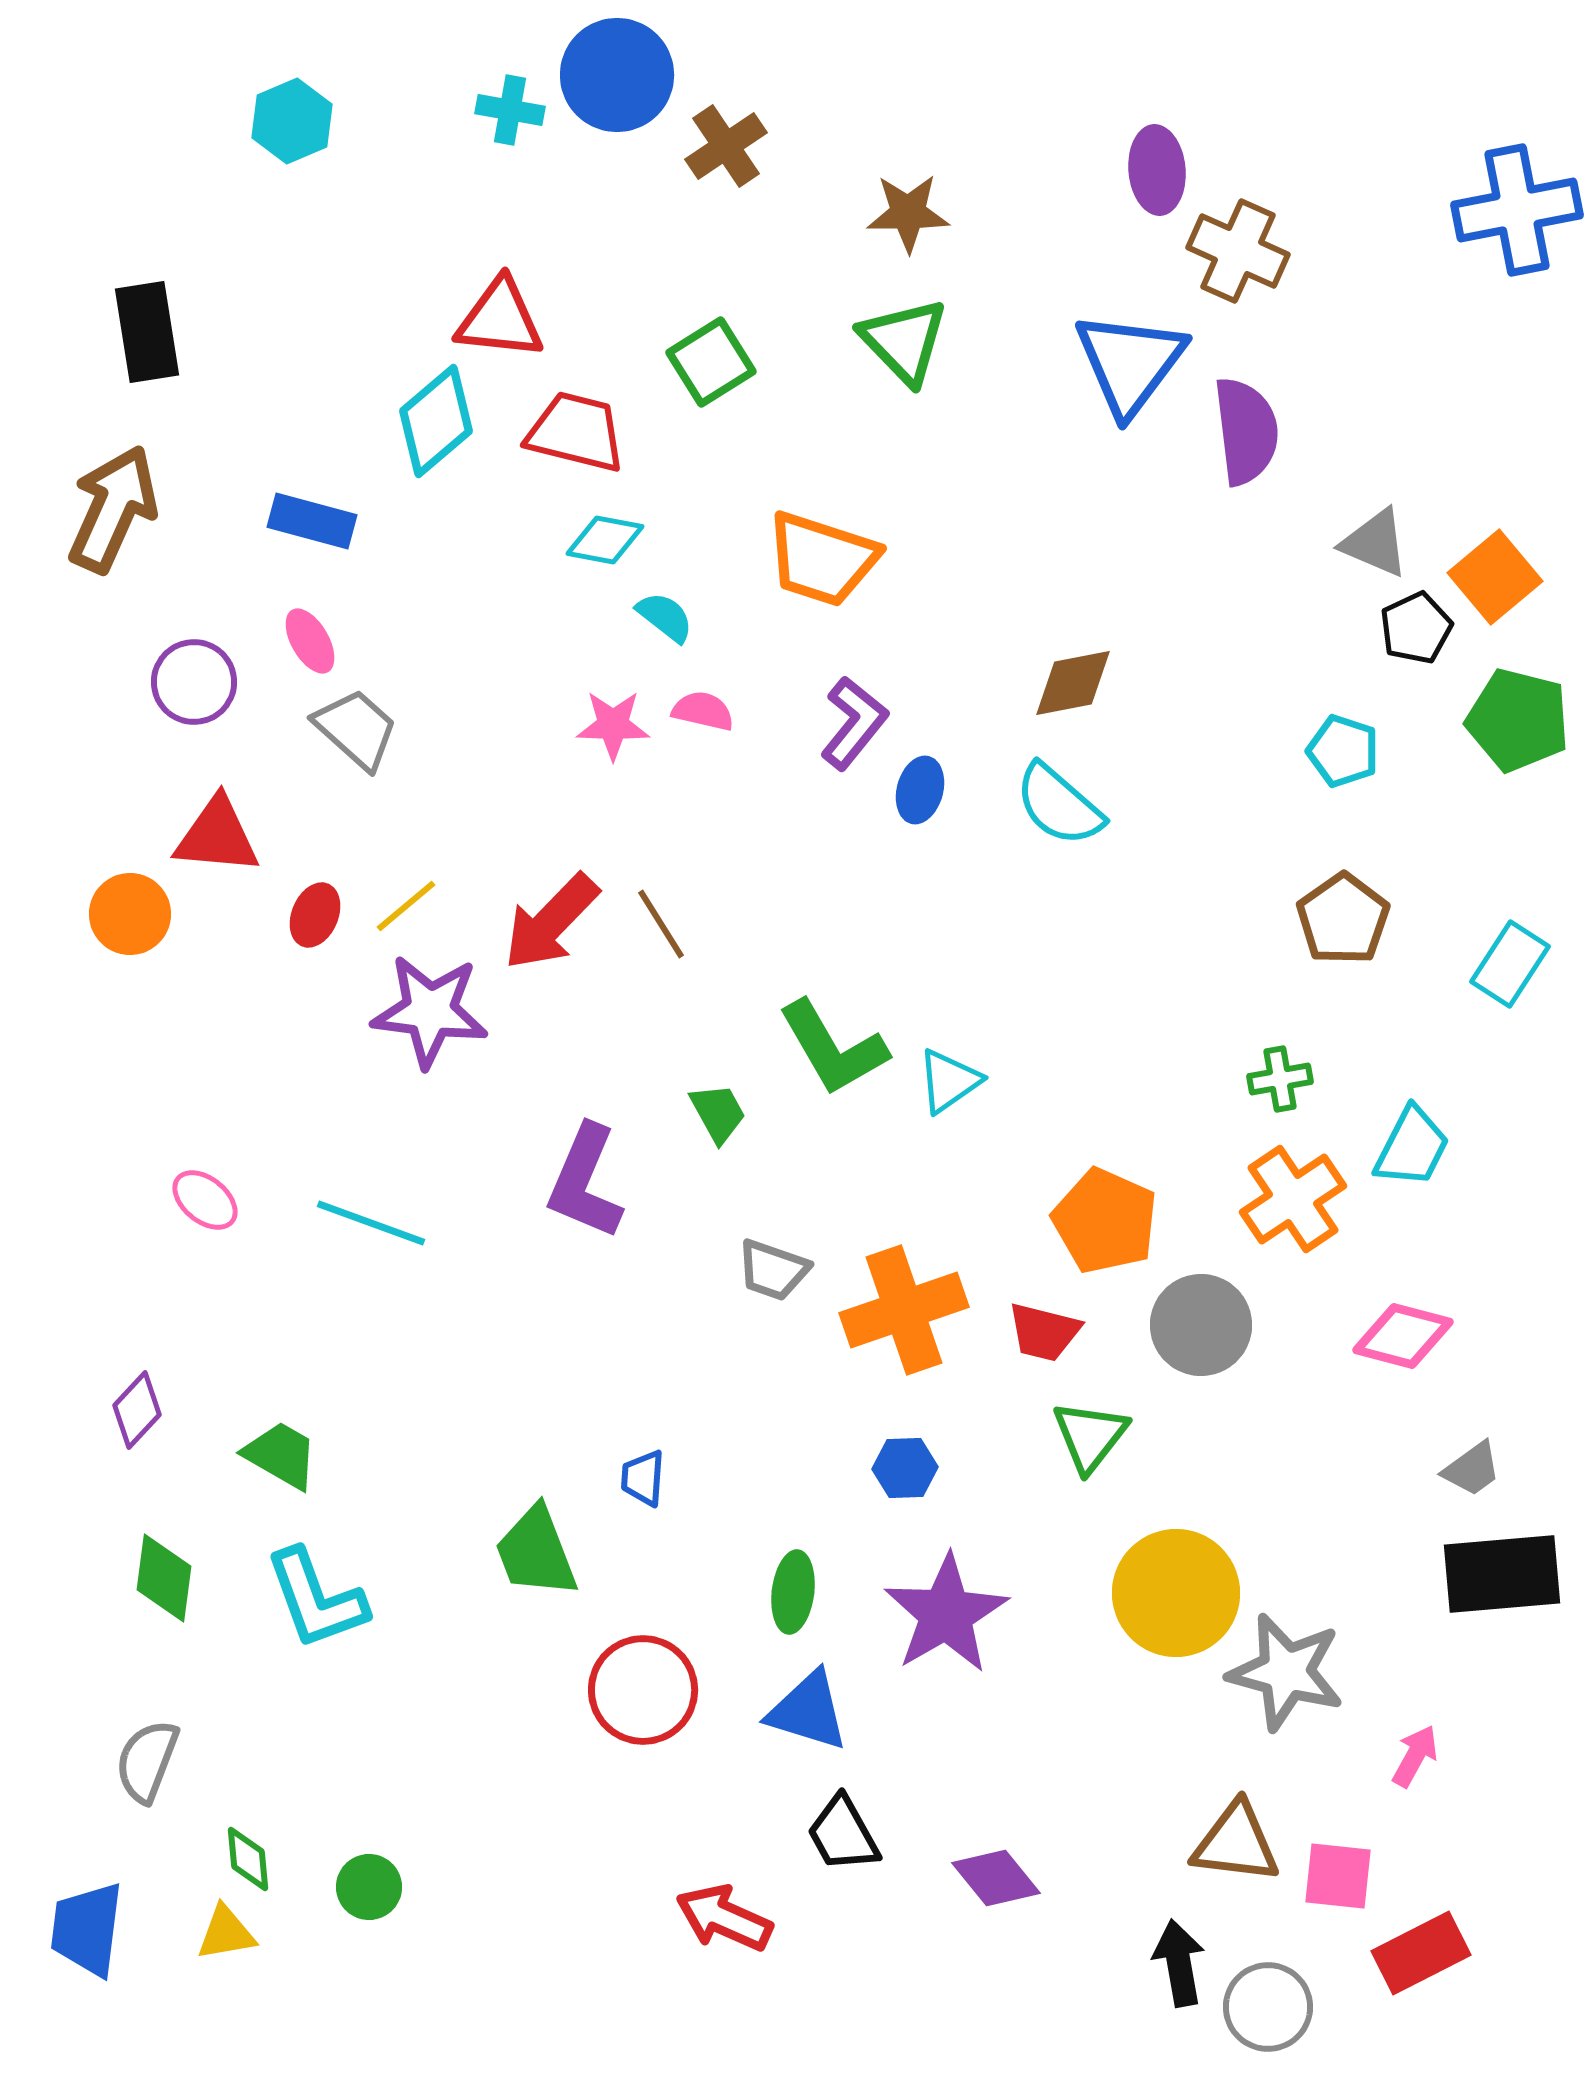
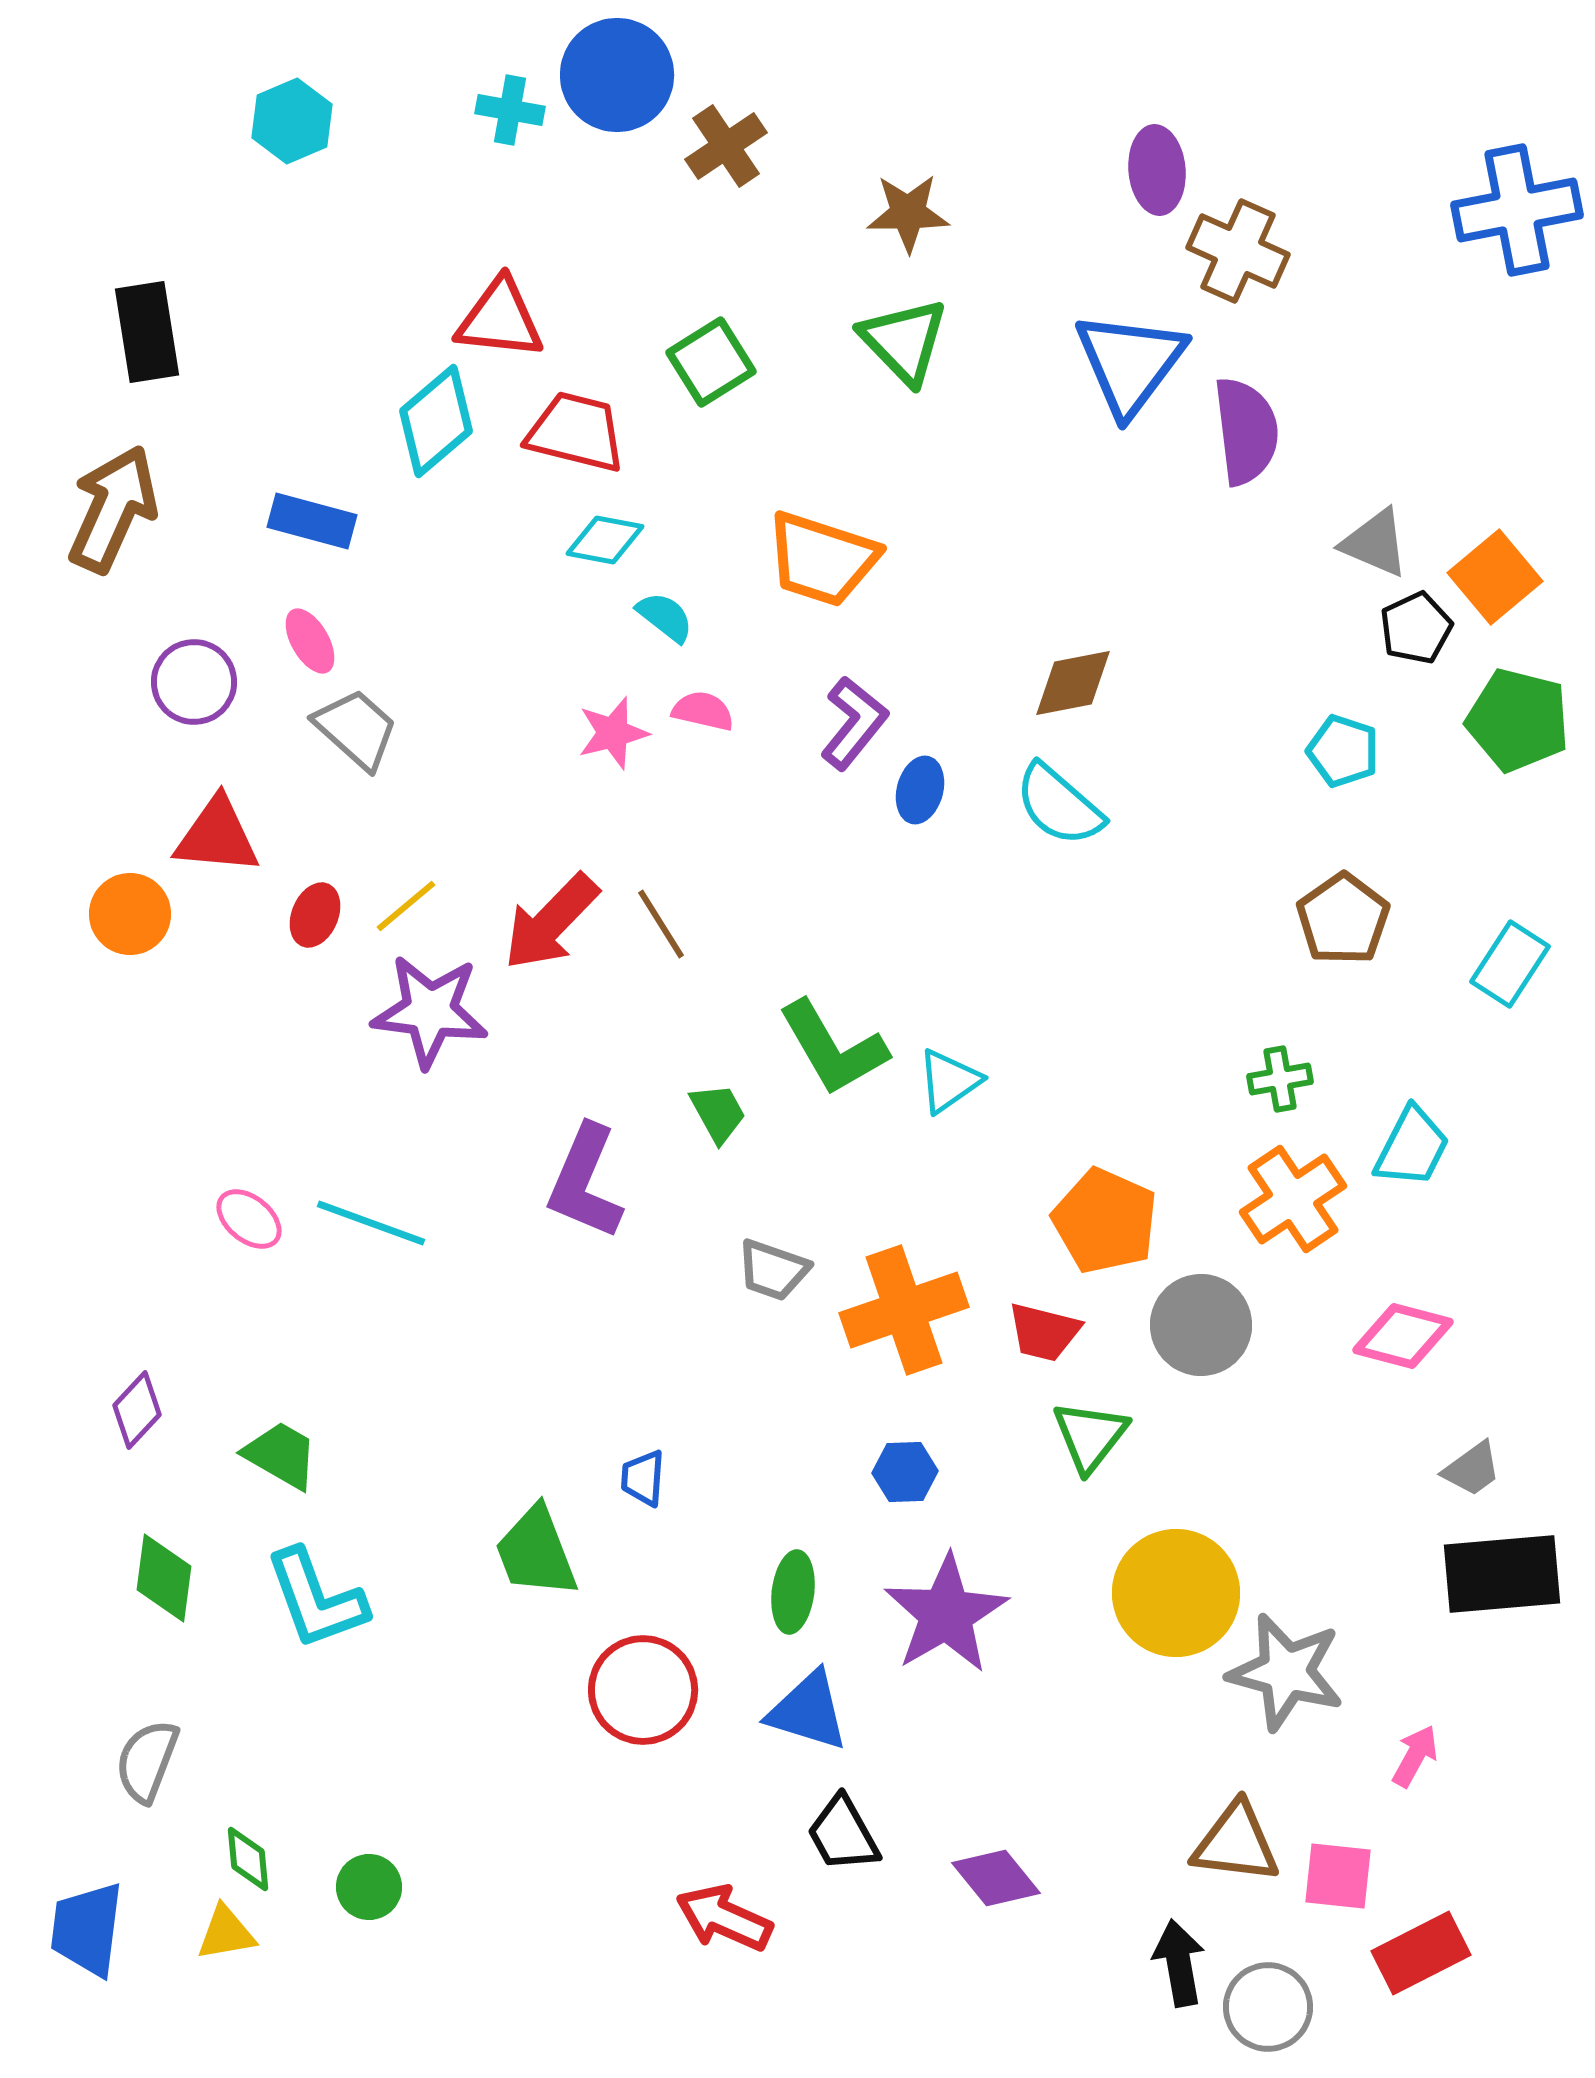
pink star at (613, 725): moved 8 px down; rotated 16 degrees counterclockwise
pink ellipse at (205, 1200): moved 44 px right, 19 px down
blue hexagon at (905, 1468): moved 4 px down
